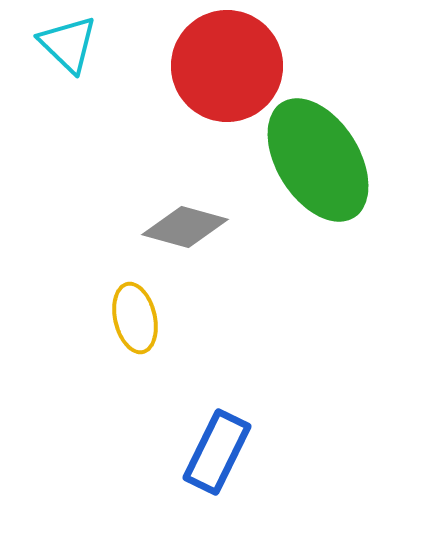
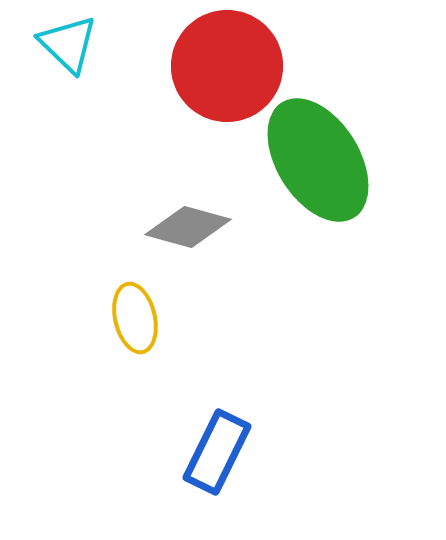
gray diamond: moved 3 px right
